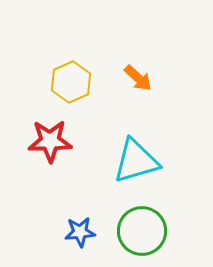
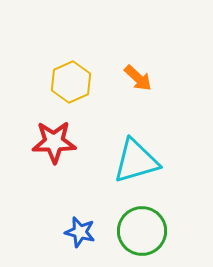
red star: moved 4 px right, 1 px down
blue star: rotated 20 degrees clockwise
